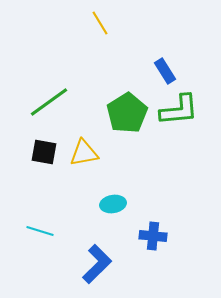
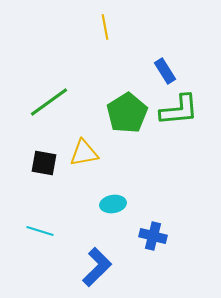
yellow line: moved 5 px right, 4 px down; rotated 20 degrees clockwise
black square: moved 11 px down
blue cross: rotated 8 degrees clockwise
blue L-shape: moved 3 px down
